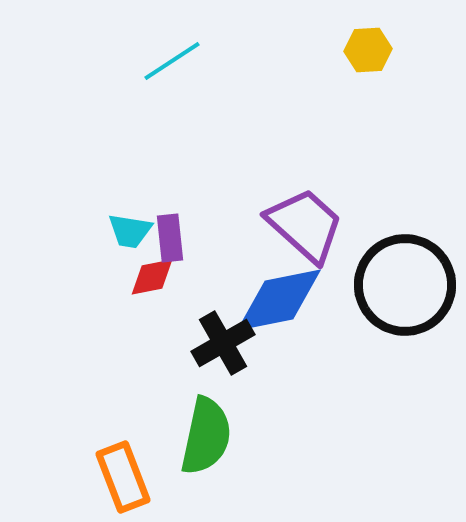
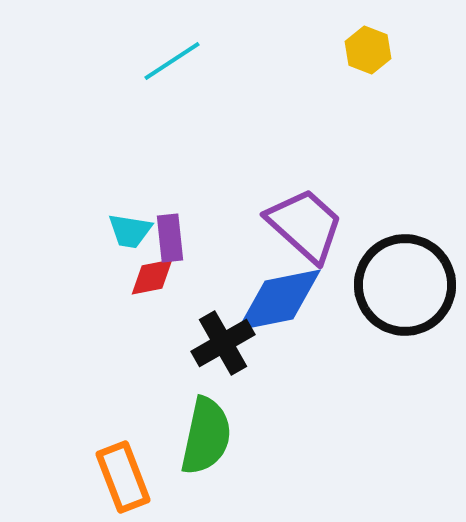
yellow hexagon: rotated 24 degrees clockwise
